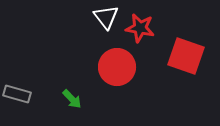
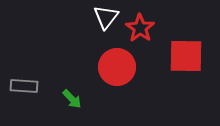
white triangle: rotated 16 degrees clockwise
red star: rotated 24 degrees clockwise
red square: rotated 18 degrees counterclockwise
gray rectangle: moved 7 px right, 8 px up; rotated 12 degrees counterclockwise
